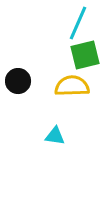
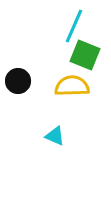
cyan line: moved 4 px left, 3 px down
green square: rotated 36 degrees clockwise
cyan triangle: rotated 15 degrees clockwise
